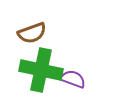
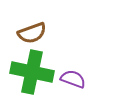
green cross: moved 9 px left, 2 px down
